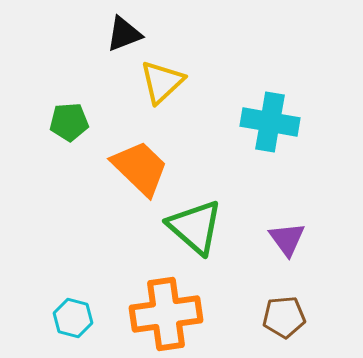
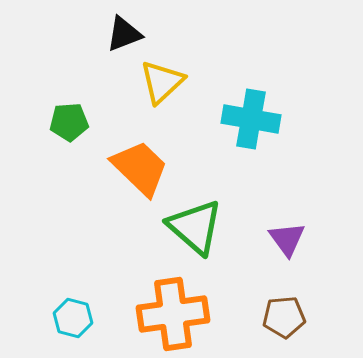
cyan cross: moved 19 px left, 3 px up
orange cross: moved 7 px right
